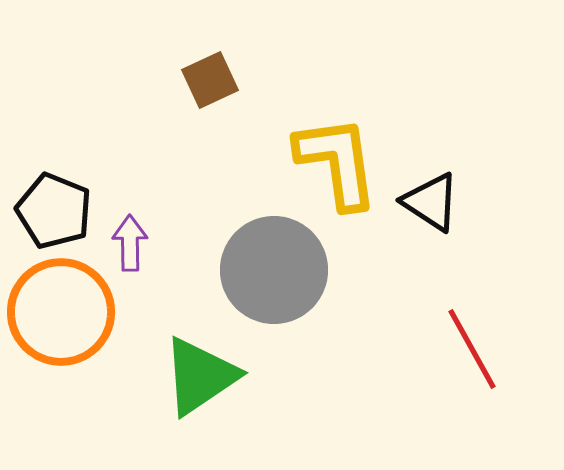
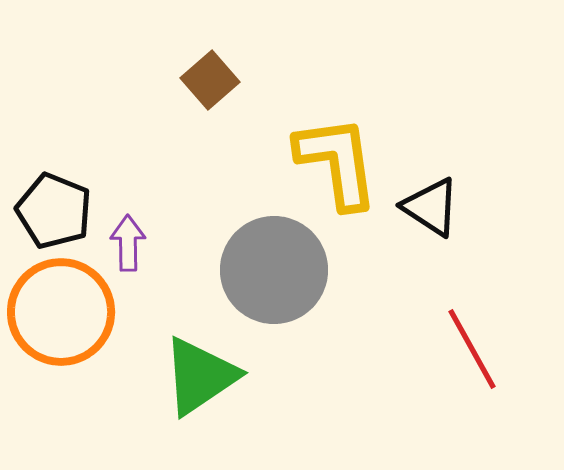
brown square: rotated 16 degrees counterclockwise
black triangle: moved 5 px down
purple arrow: moved 2 px left
